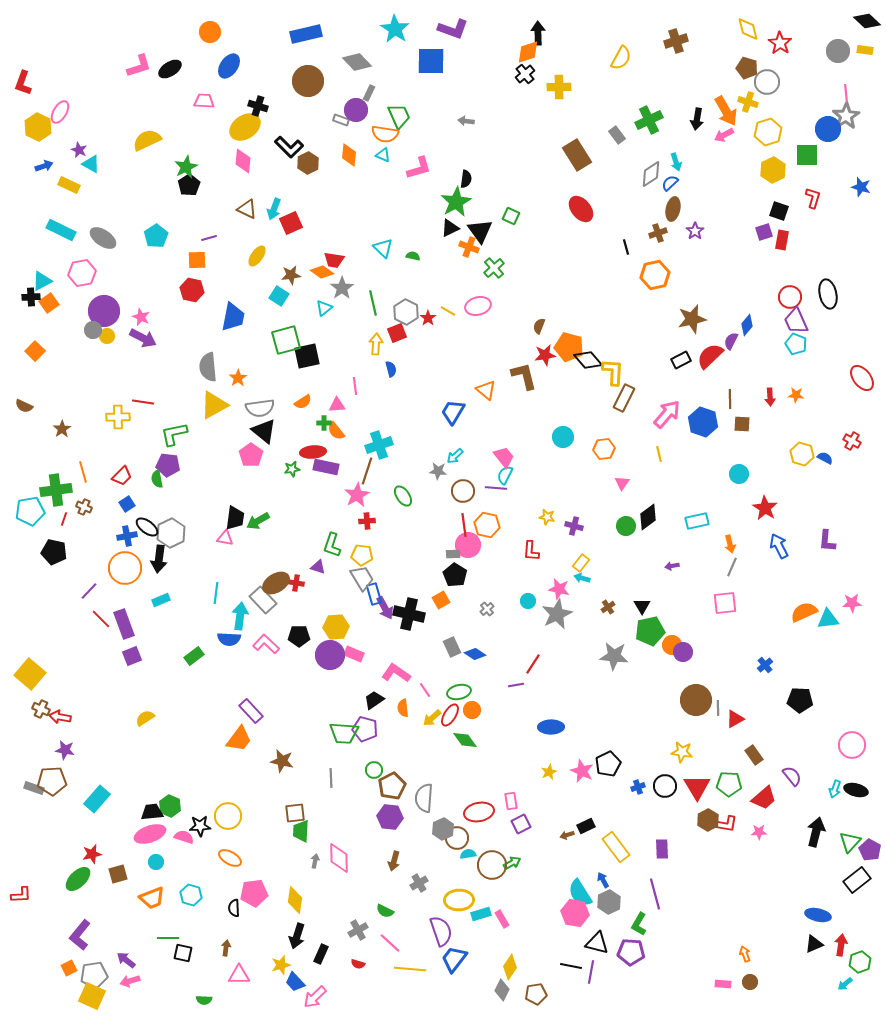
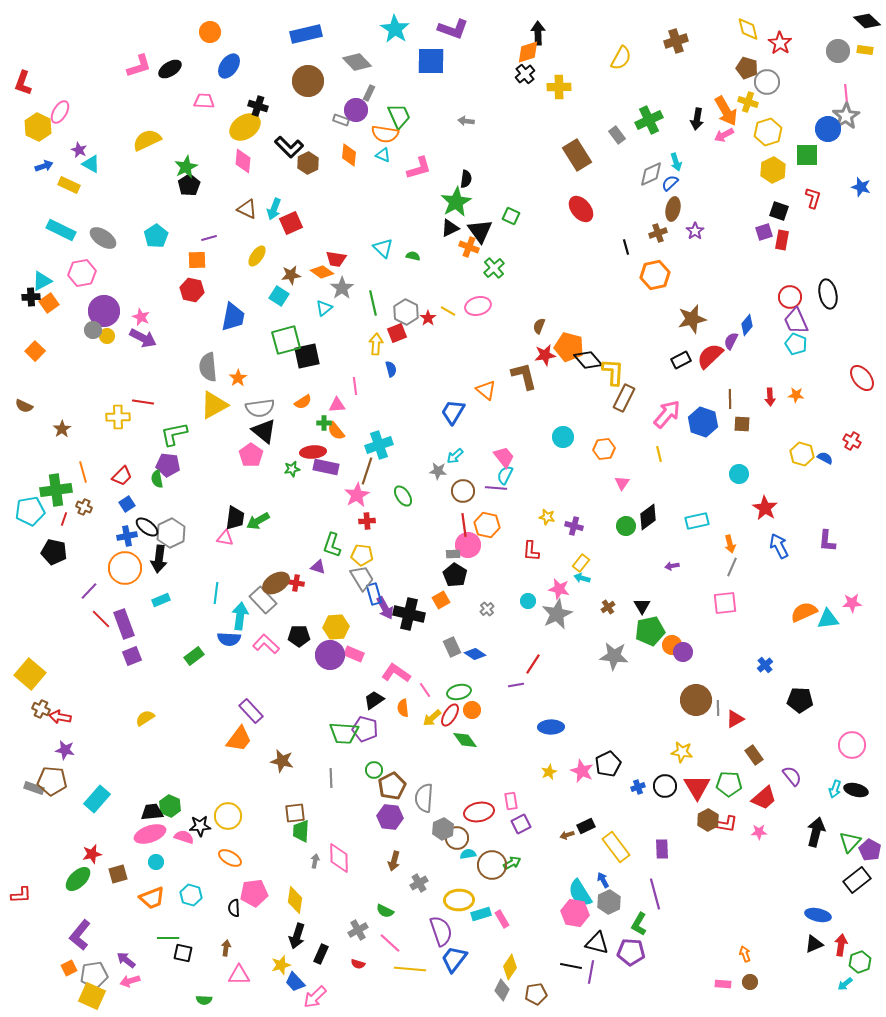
gray diamond at (651, 174): rotated 8 degrees clockwise
red trapezoid at (334, 260): moved 2 px right, 1 px up
brown pentagon at (52, 781): rotated 8 degrees clockwise
